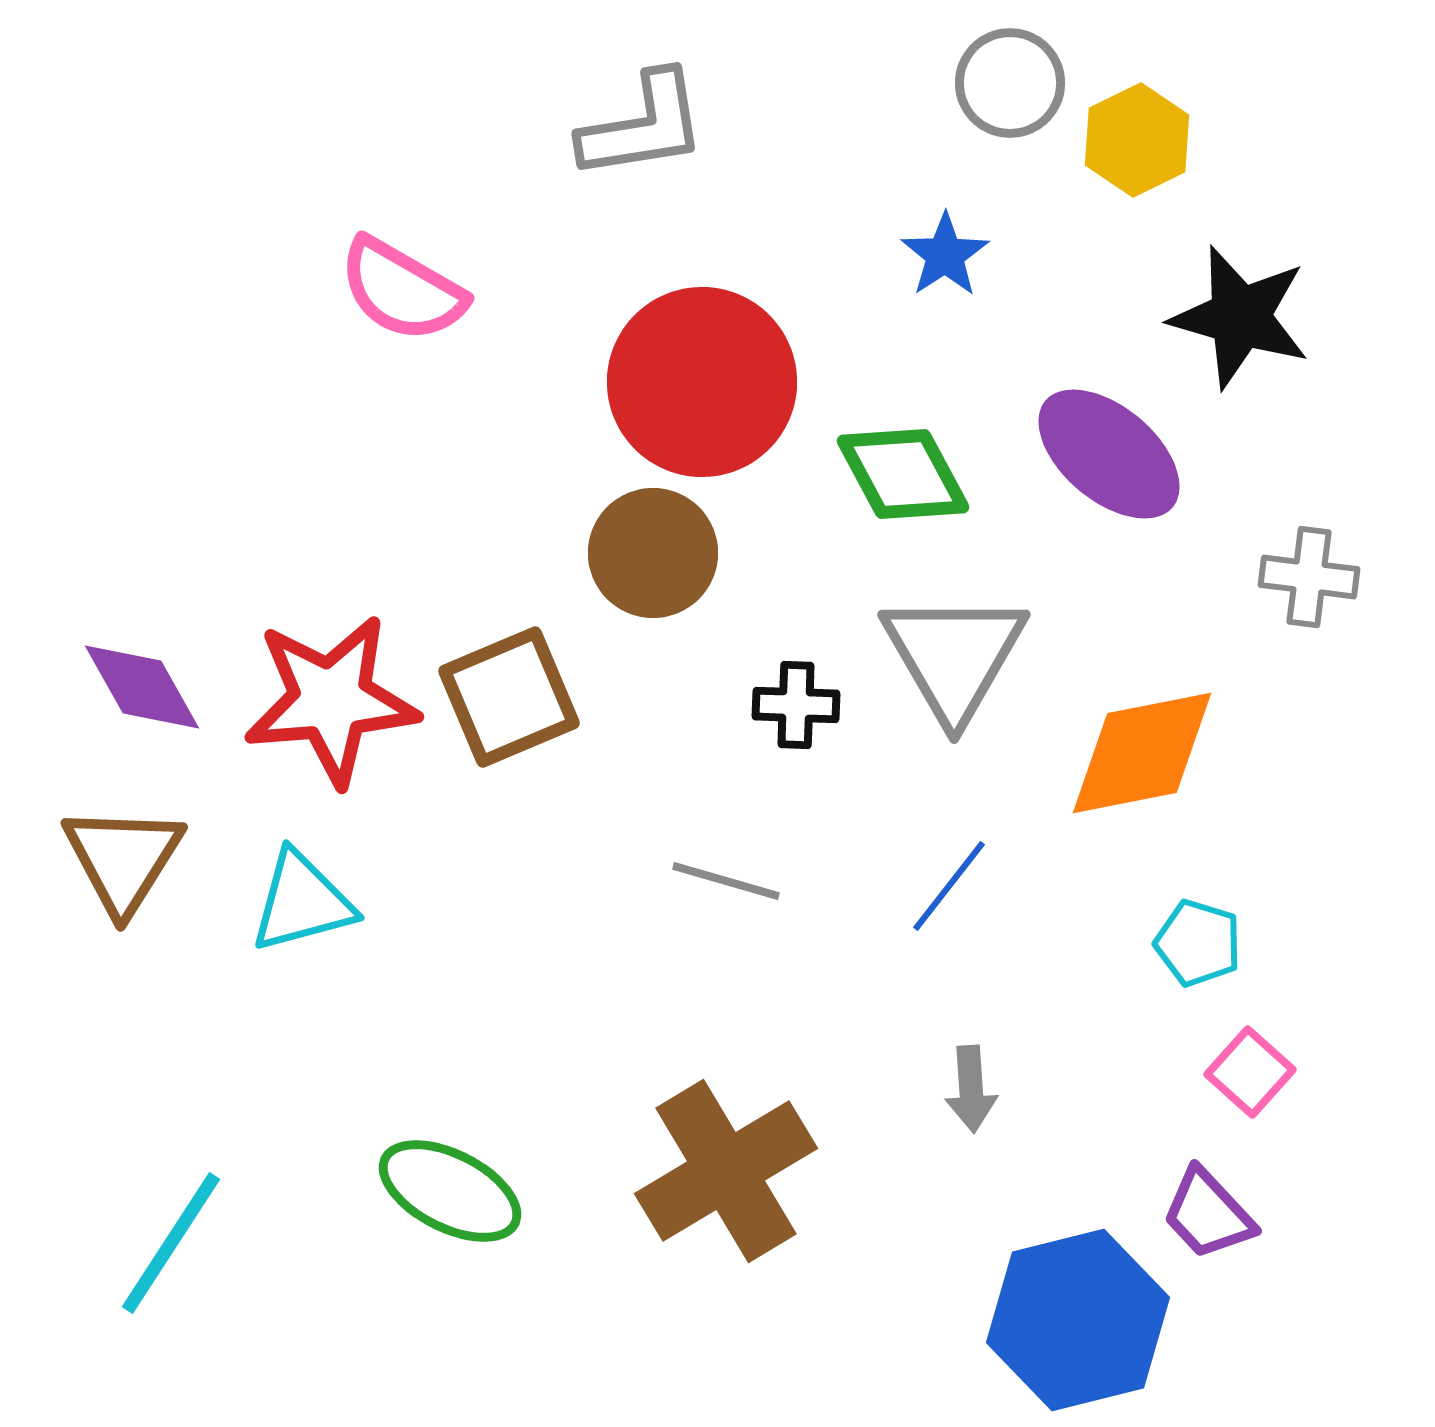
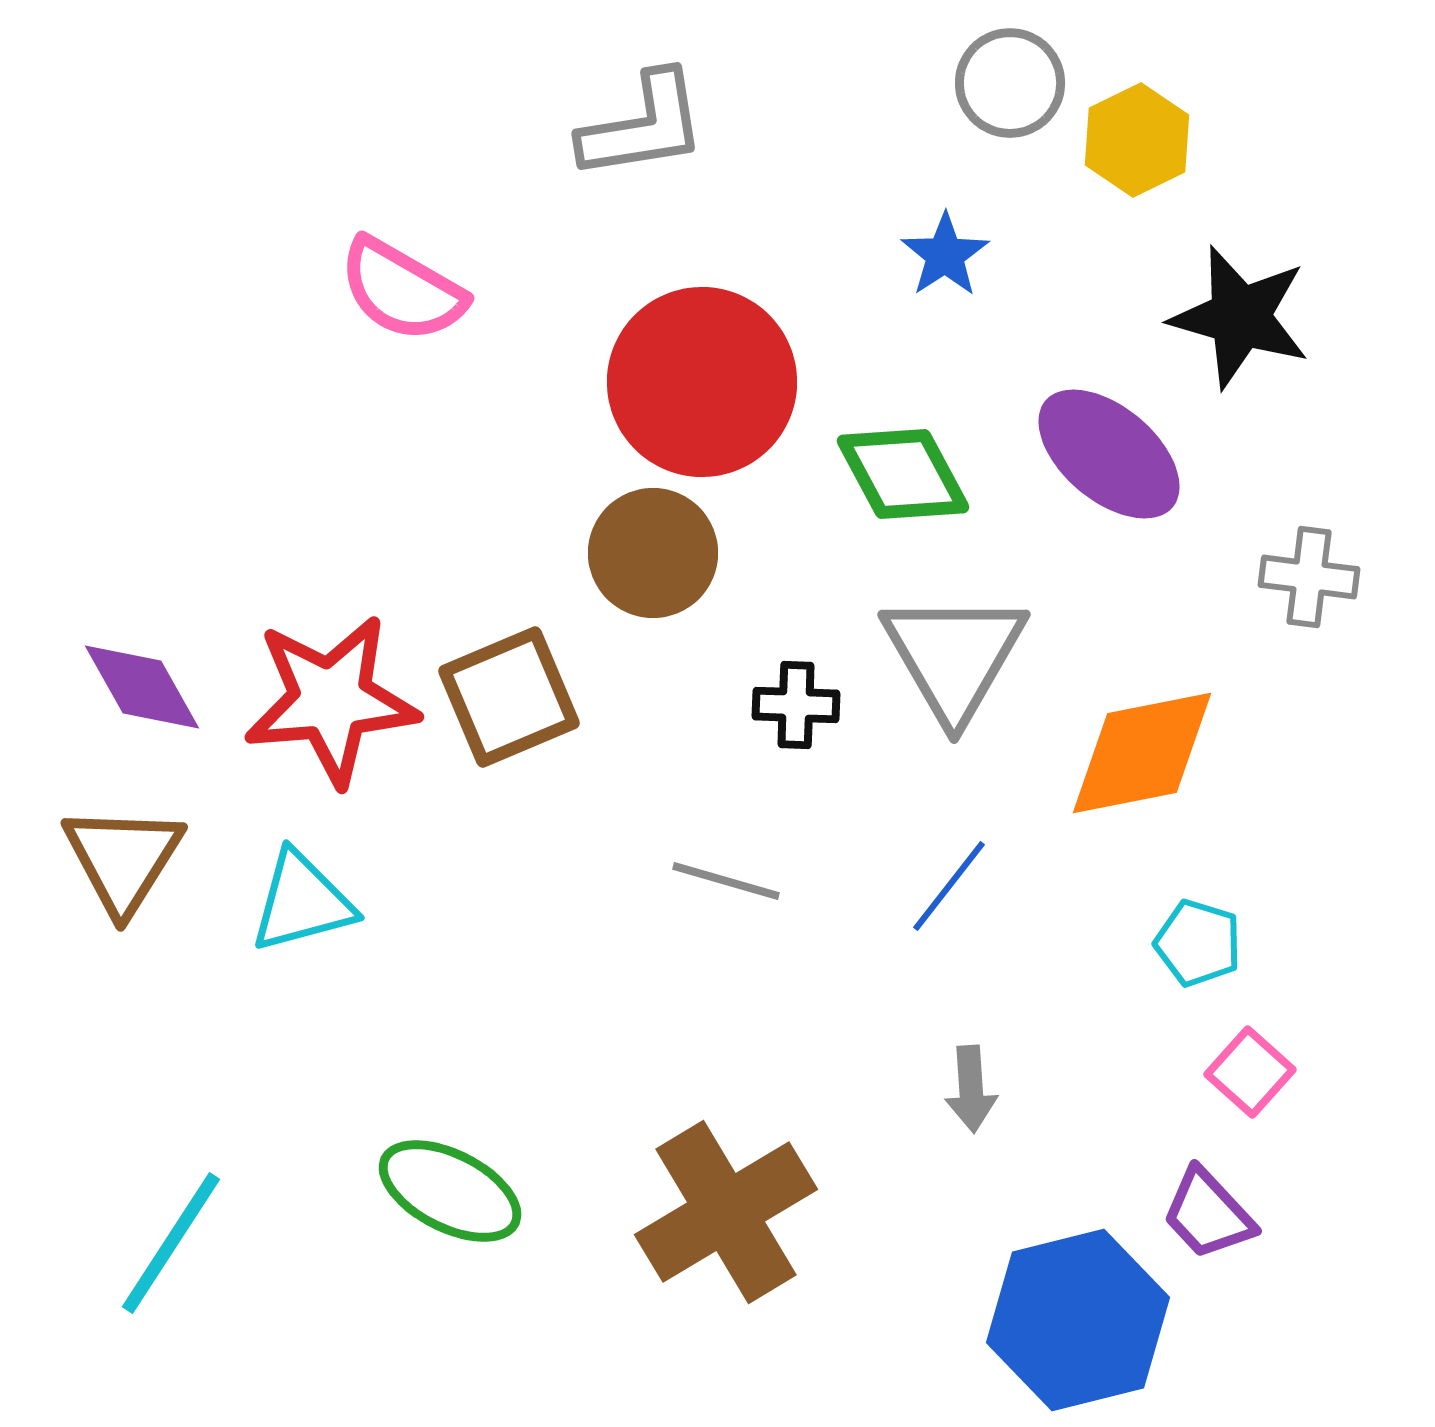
brown cross: moved 41 px down
